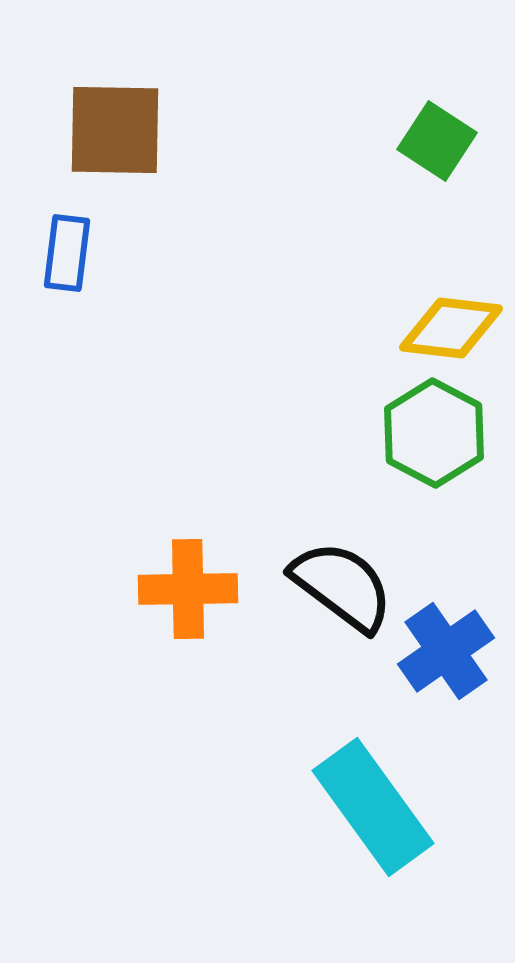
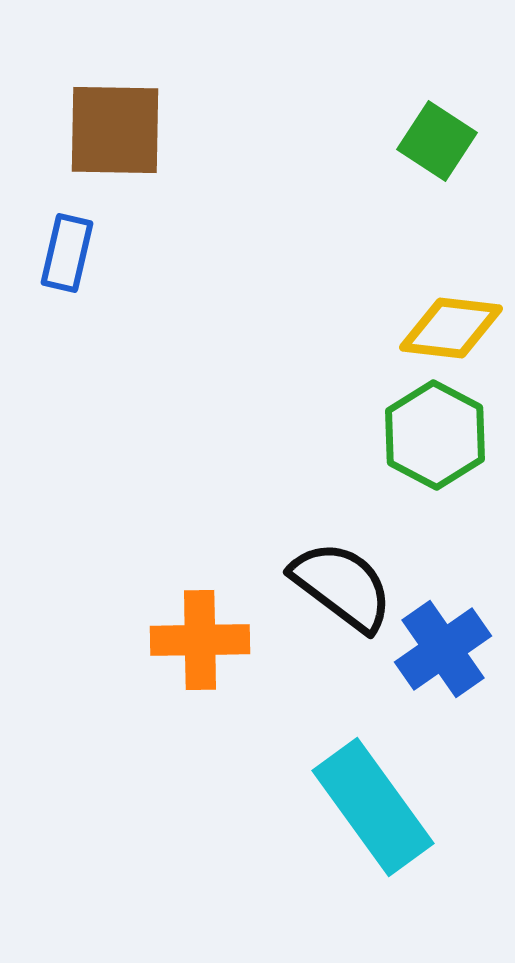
blue rectangle: rotated 6 degrees clockwise
green hexagon: moved 1 px right, 2 px down
orange cross: moved 12 px right, 51 px down
blue cross: moved 3 px left, 2 px up
